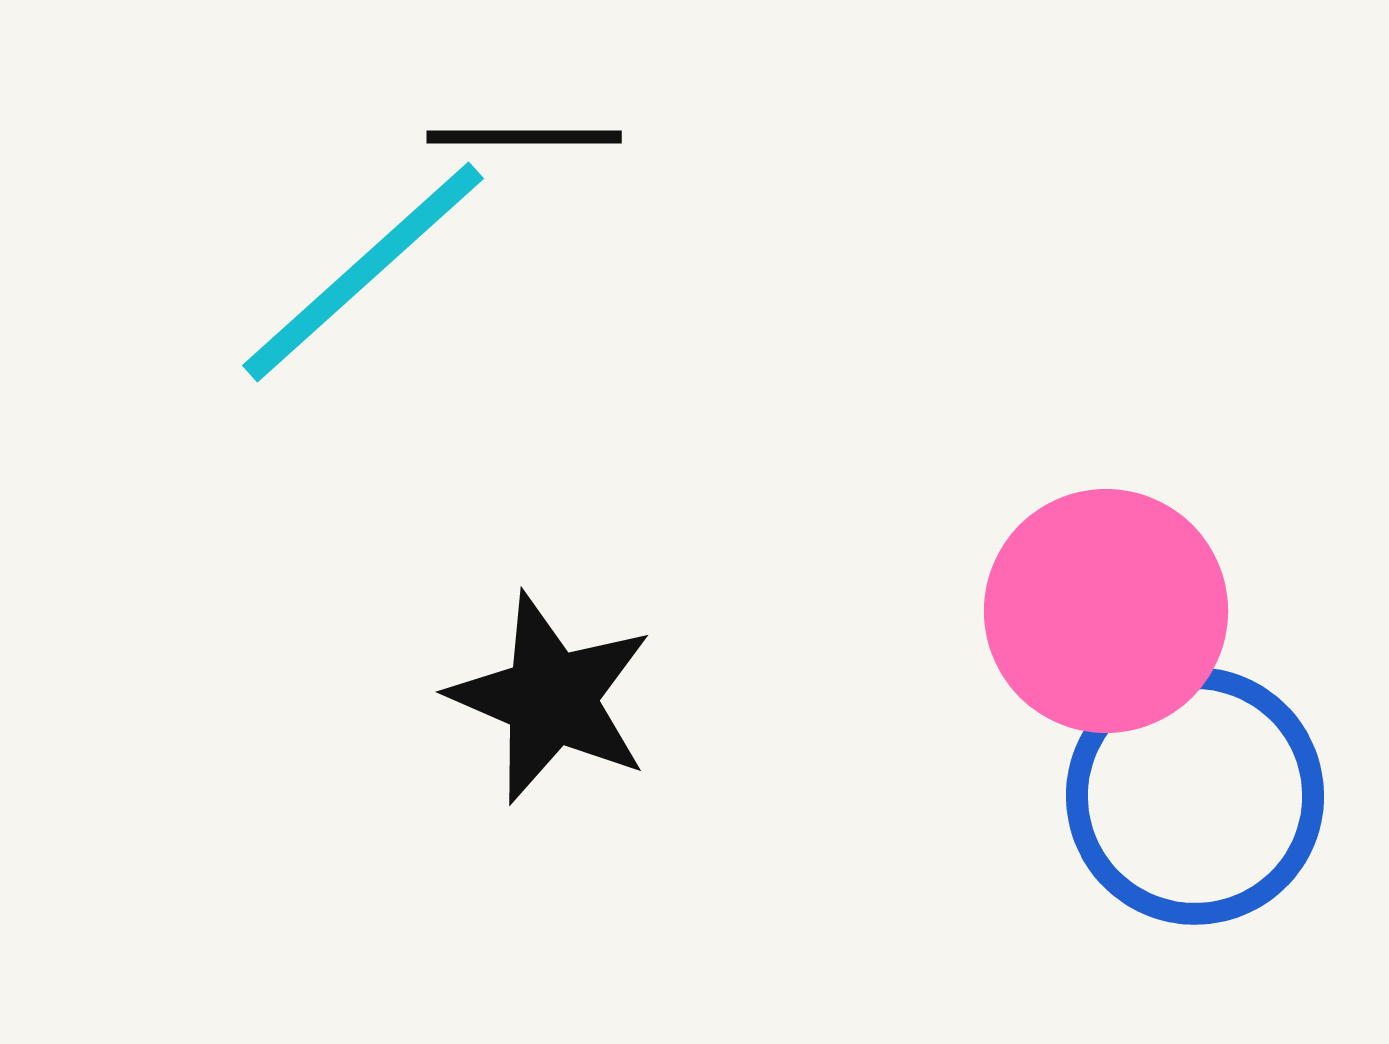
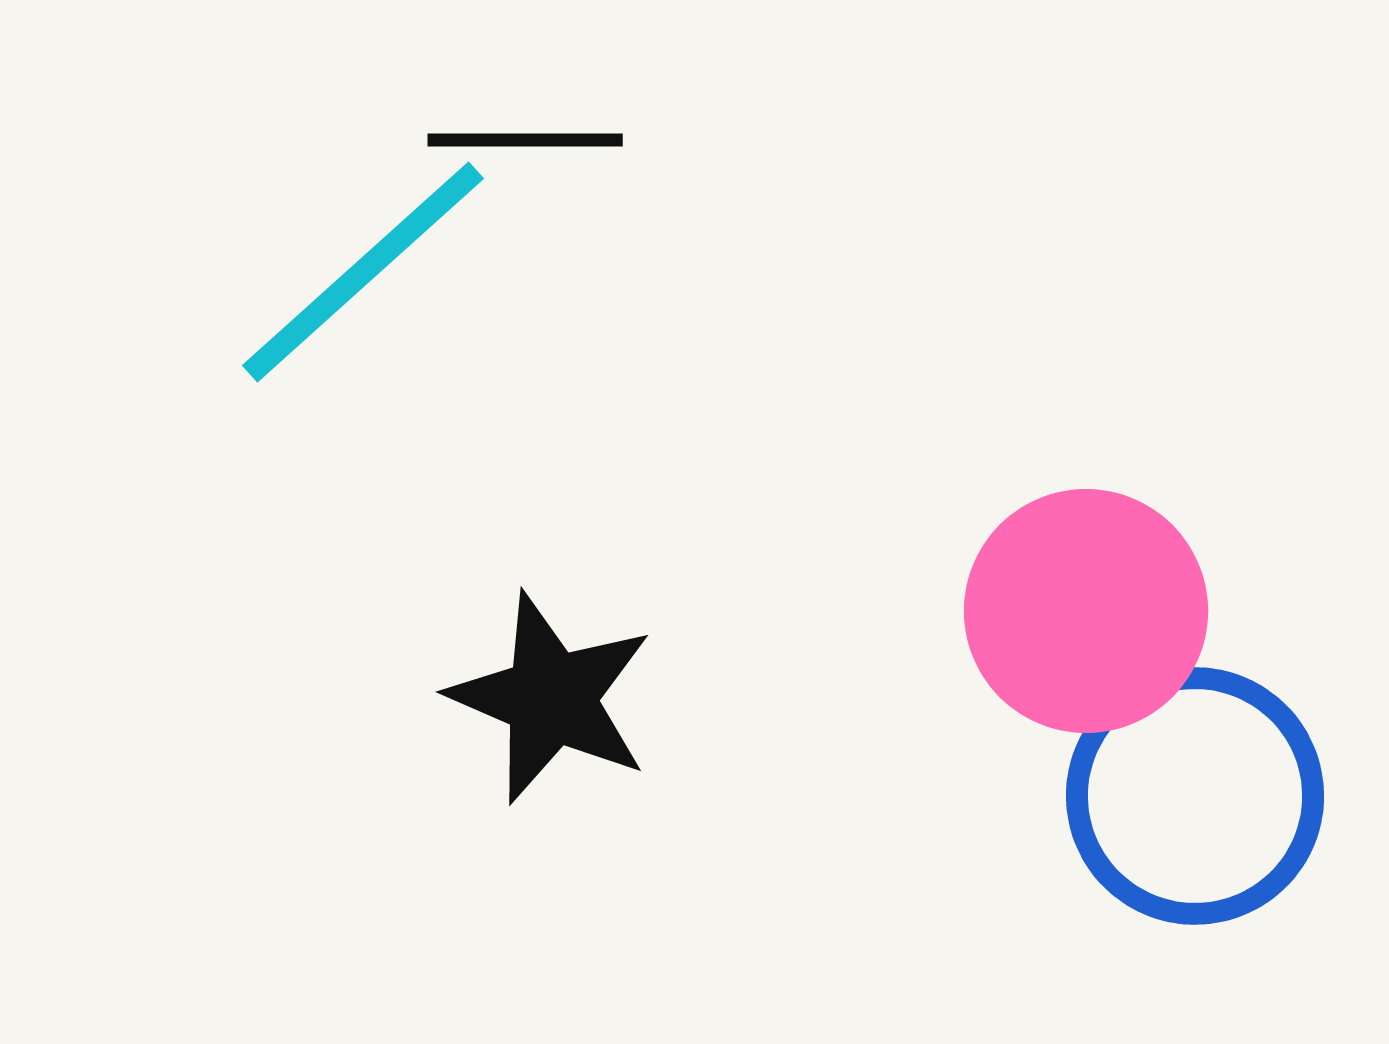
black line: moved 1 px right, 3 px down
pink circle: moved 20 px left
